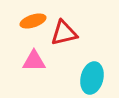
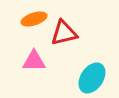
orange ellipse: moved 1 px right, 2 px up
cyan ellipse: rotated 20 degrees clockwise
